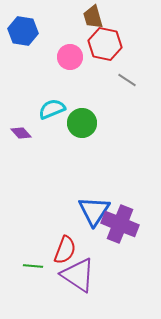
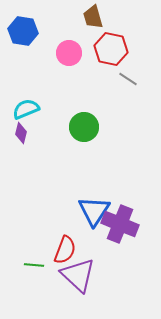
red hexagon: moved 6 px right, 5 px down
pink circle: moved 1 px left, 4 px up
gray line: moved 1 px right, 1 px up
cyan semicircle: moved 26 px left
green circle: moved 2 px right, 4 px down
purple diamond: rotated 55 degrees clockwise
green line: moved 1 px right, 1 px up
purple triangle: rotated 9 degrees clockwise
